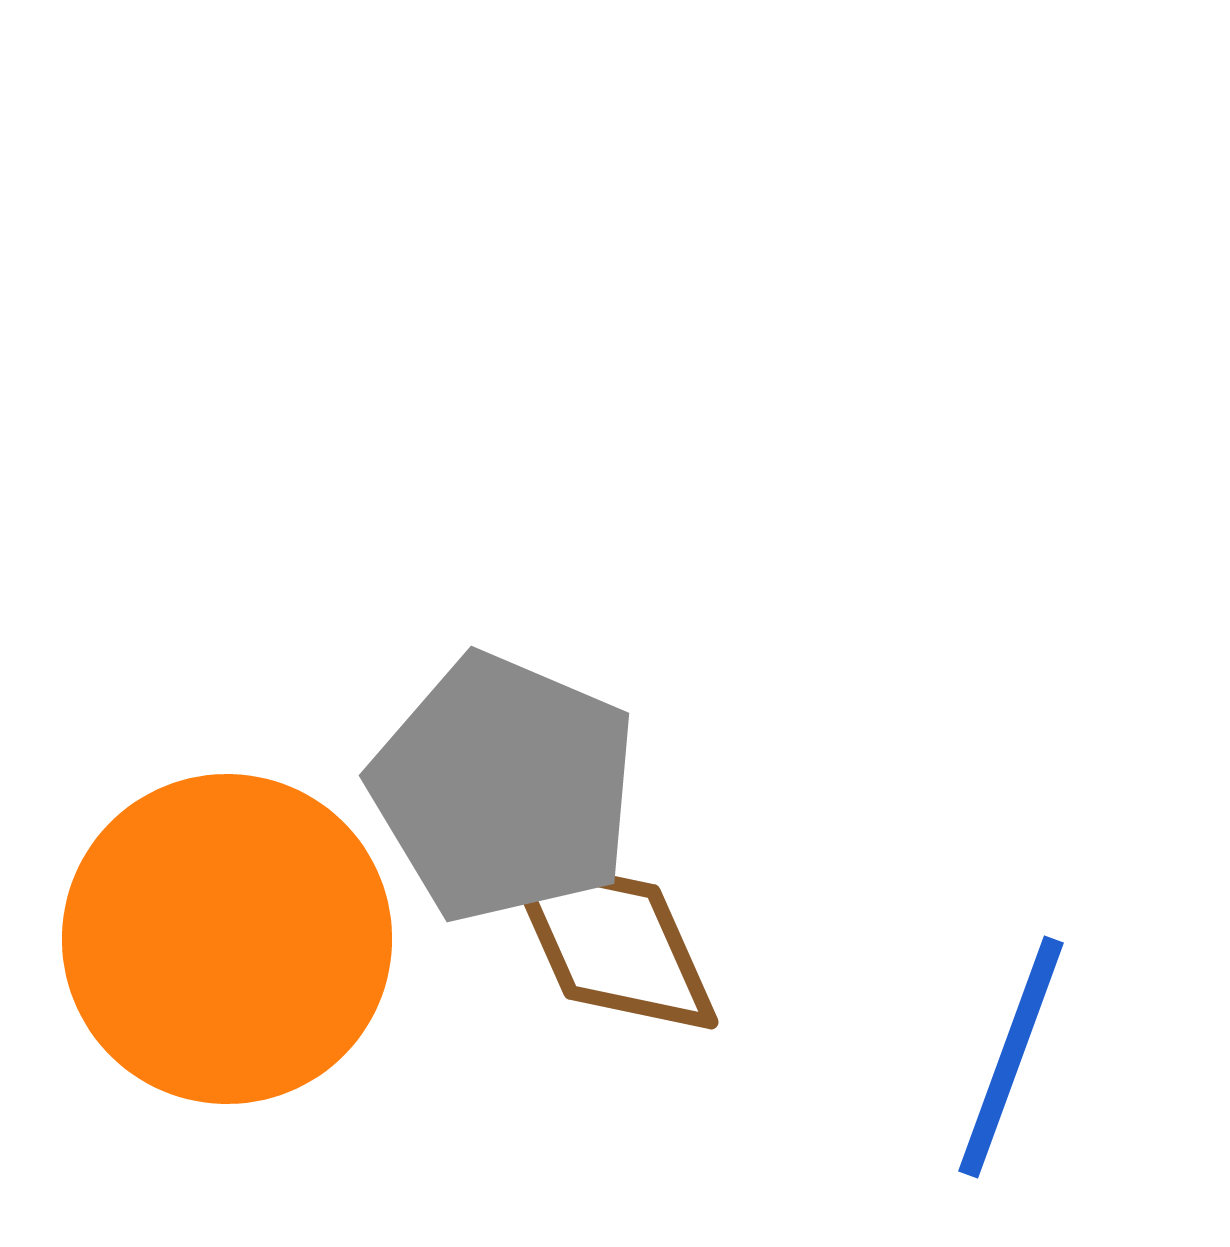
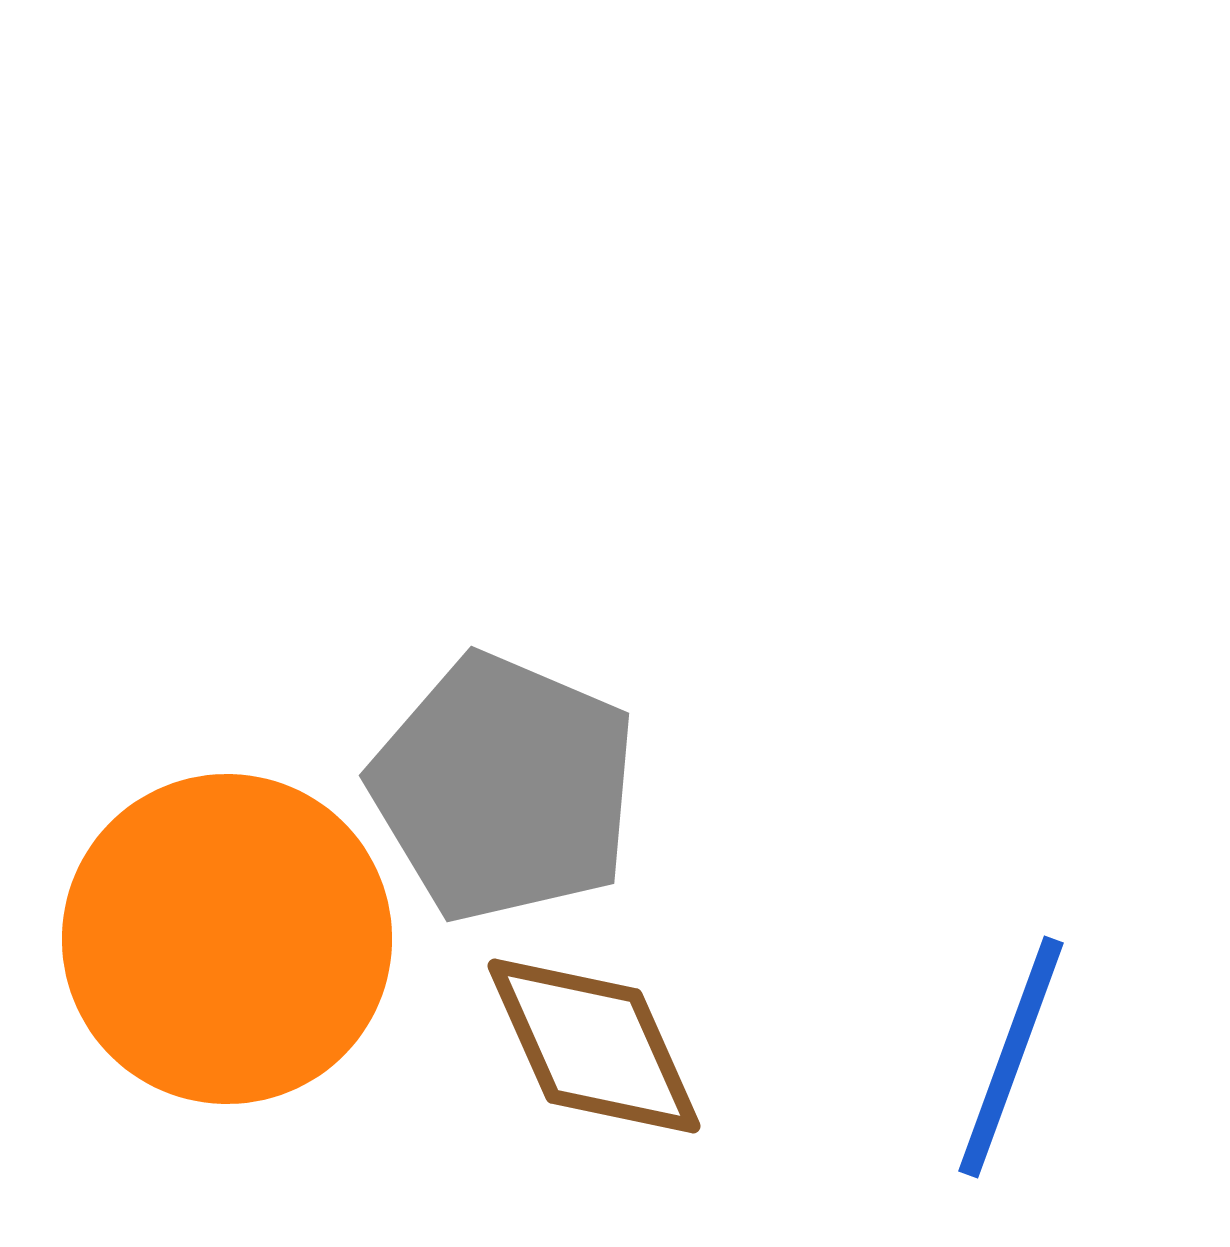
brown diamond: moved 18 px left, 104 px down
